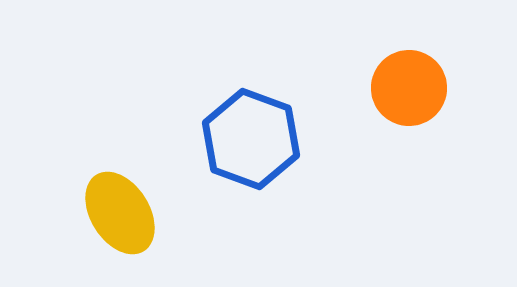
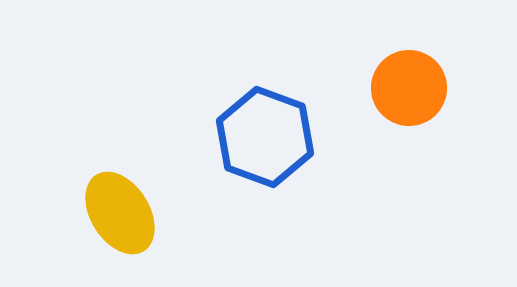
blue hexagon: moved 14 px right, 2 px up
